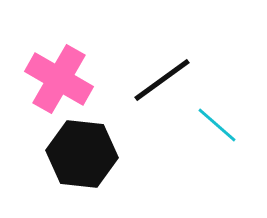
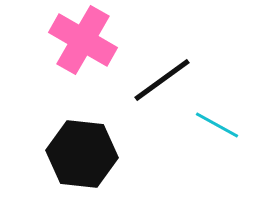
pink cross: moved 24 px right, 39 px up
cyan line: rotated 12 degrees counterclockwise
